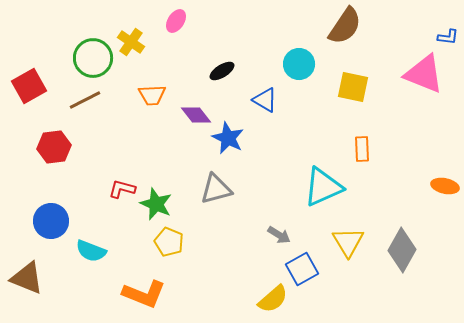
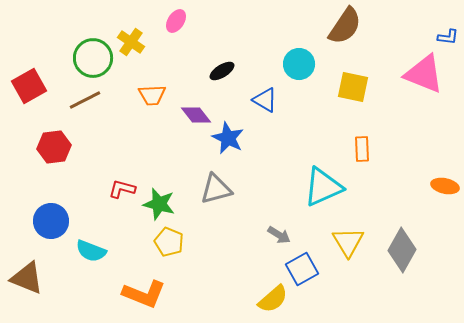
green star: moved 3 px right; rotated 8 degrees counterclockwise
